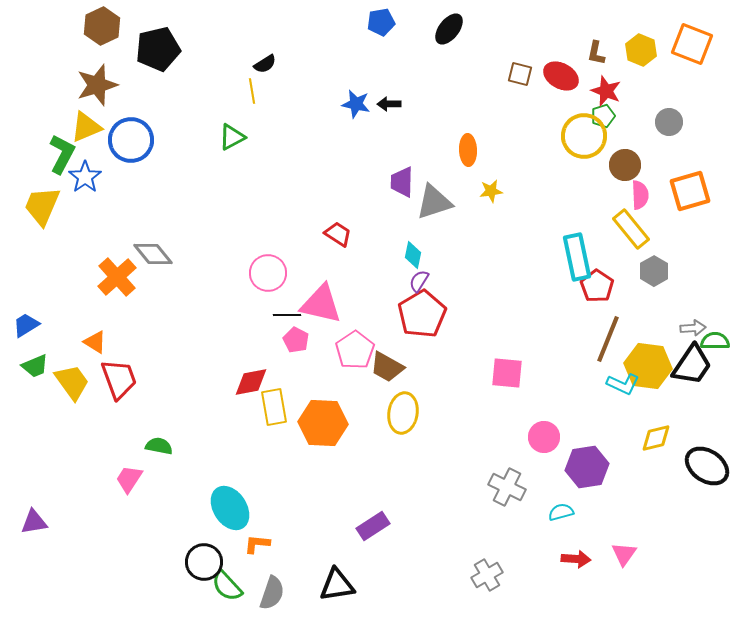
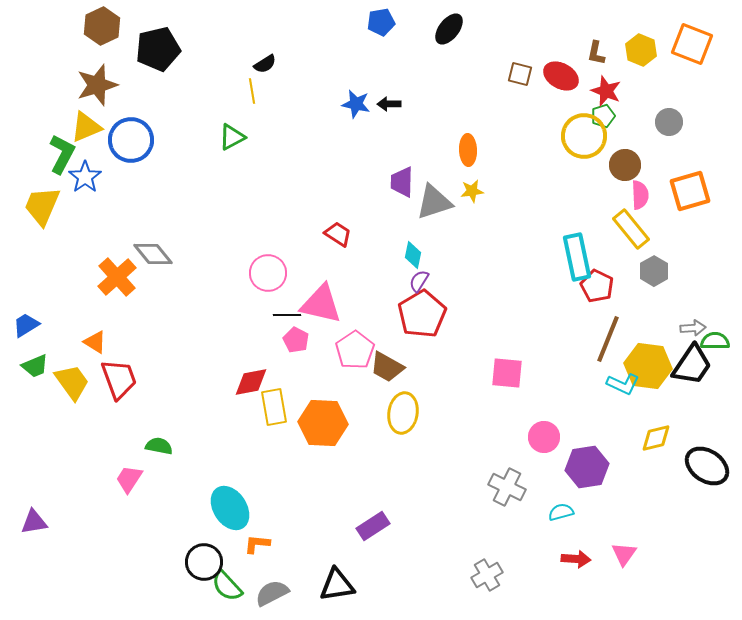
yellow star at (491, 191): moved 19 px left
red pentagon at (597, 286): rotated 8 degrees counterclockwise
gray semicircle at (272, 593): rotated 136 degrees counterclockwise
